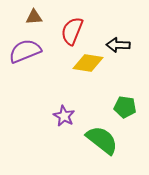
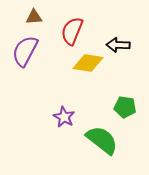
purple semicircle: rotated 40 degrees counterclockwise
purple star: moved 1 px down
